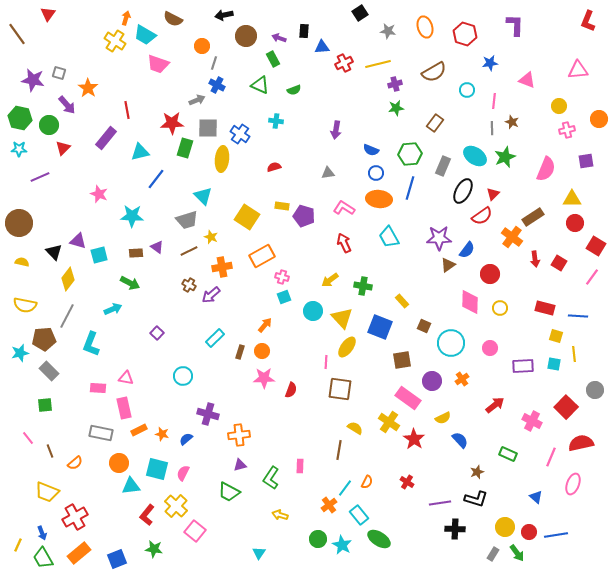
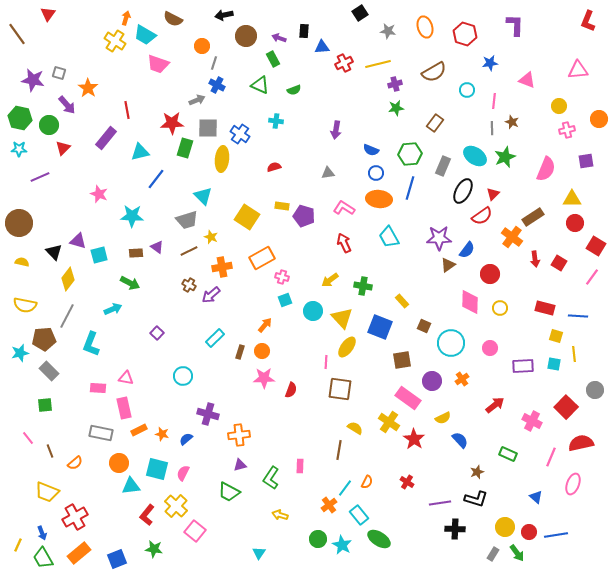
orange rectangle at (262, 256): moved 2 px down
cyan square at (284, 297): moved 1 px right, 3 px down
